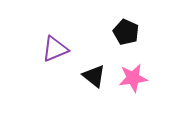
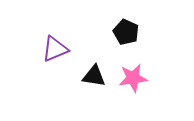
black triangle: rotated 30 degrees counterclockwise
